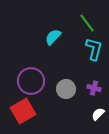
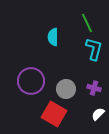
green line: rotated 12 degrees clockwise
cyan semicircle: rotated 42 degrees counterclockwise
red square: moved 31 px right, 3 px down; rotated 30 degrees counterclockwise
